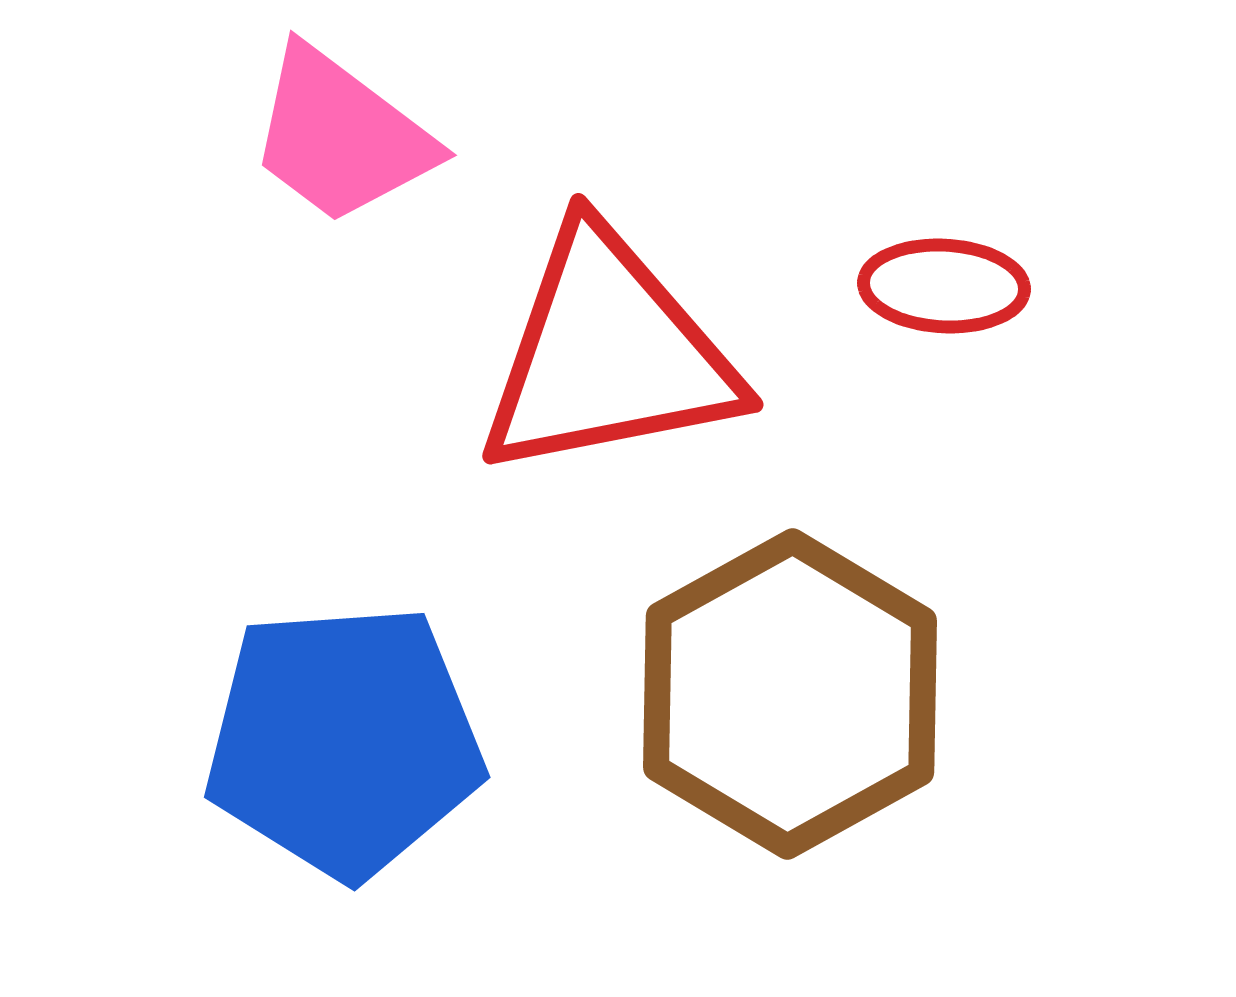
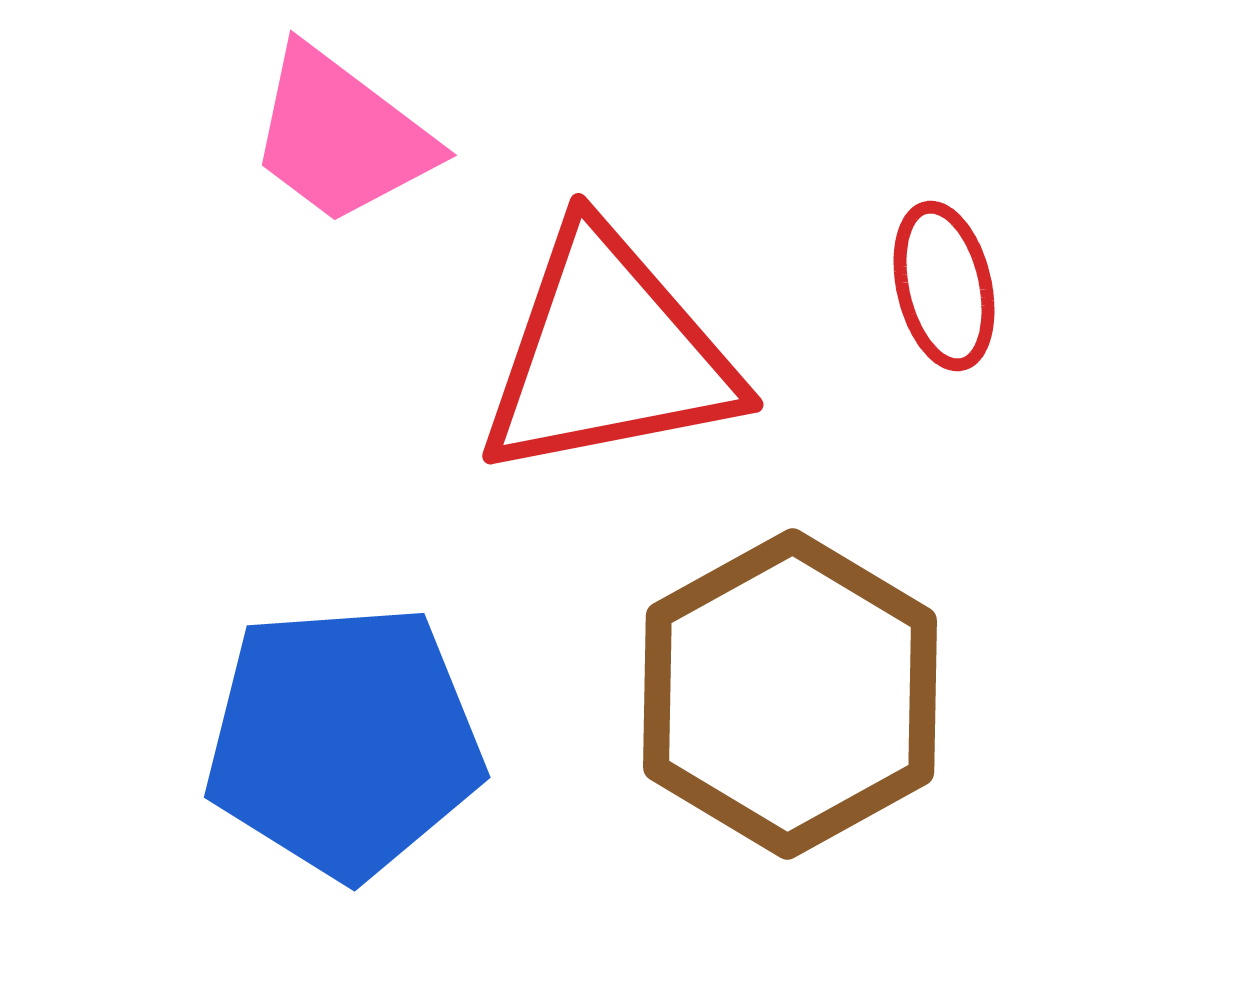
red ellipse: rotated 74 degrees clockwise
